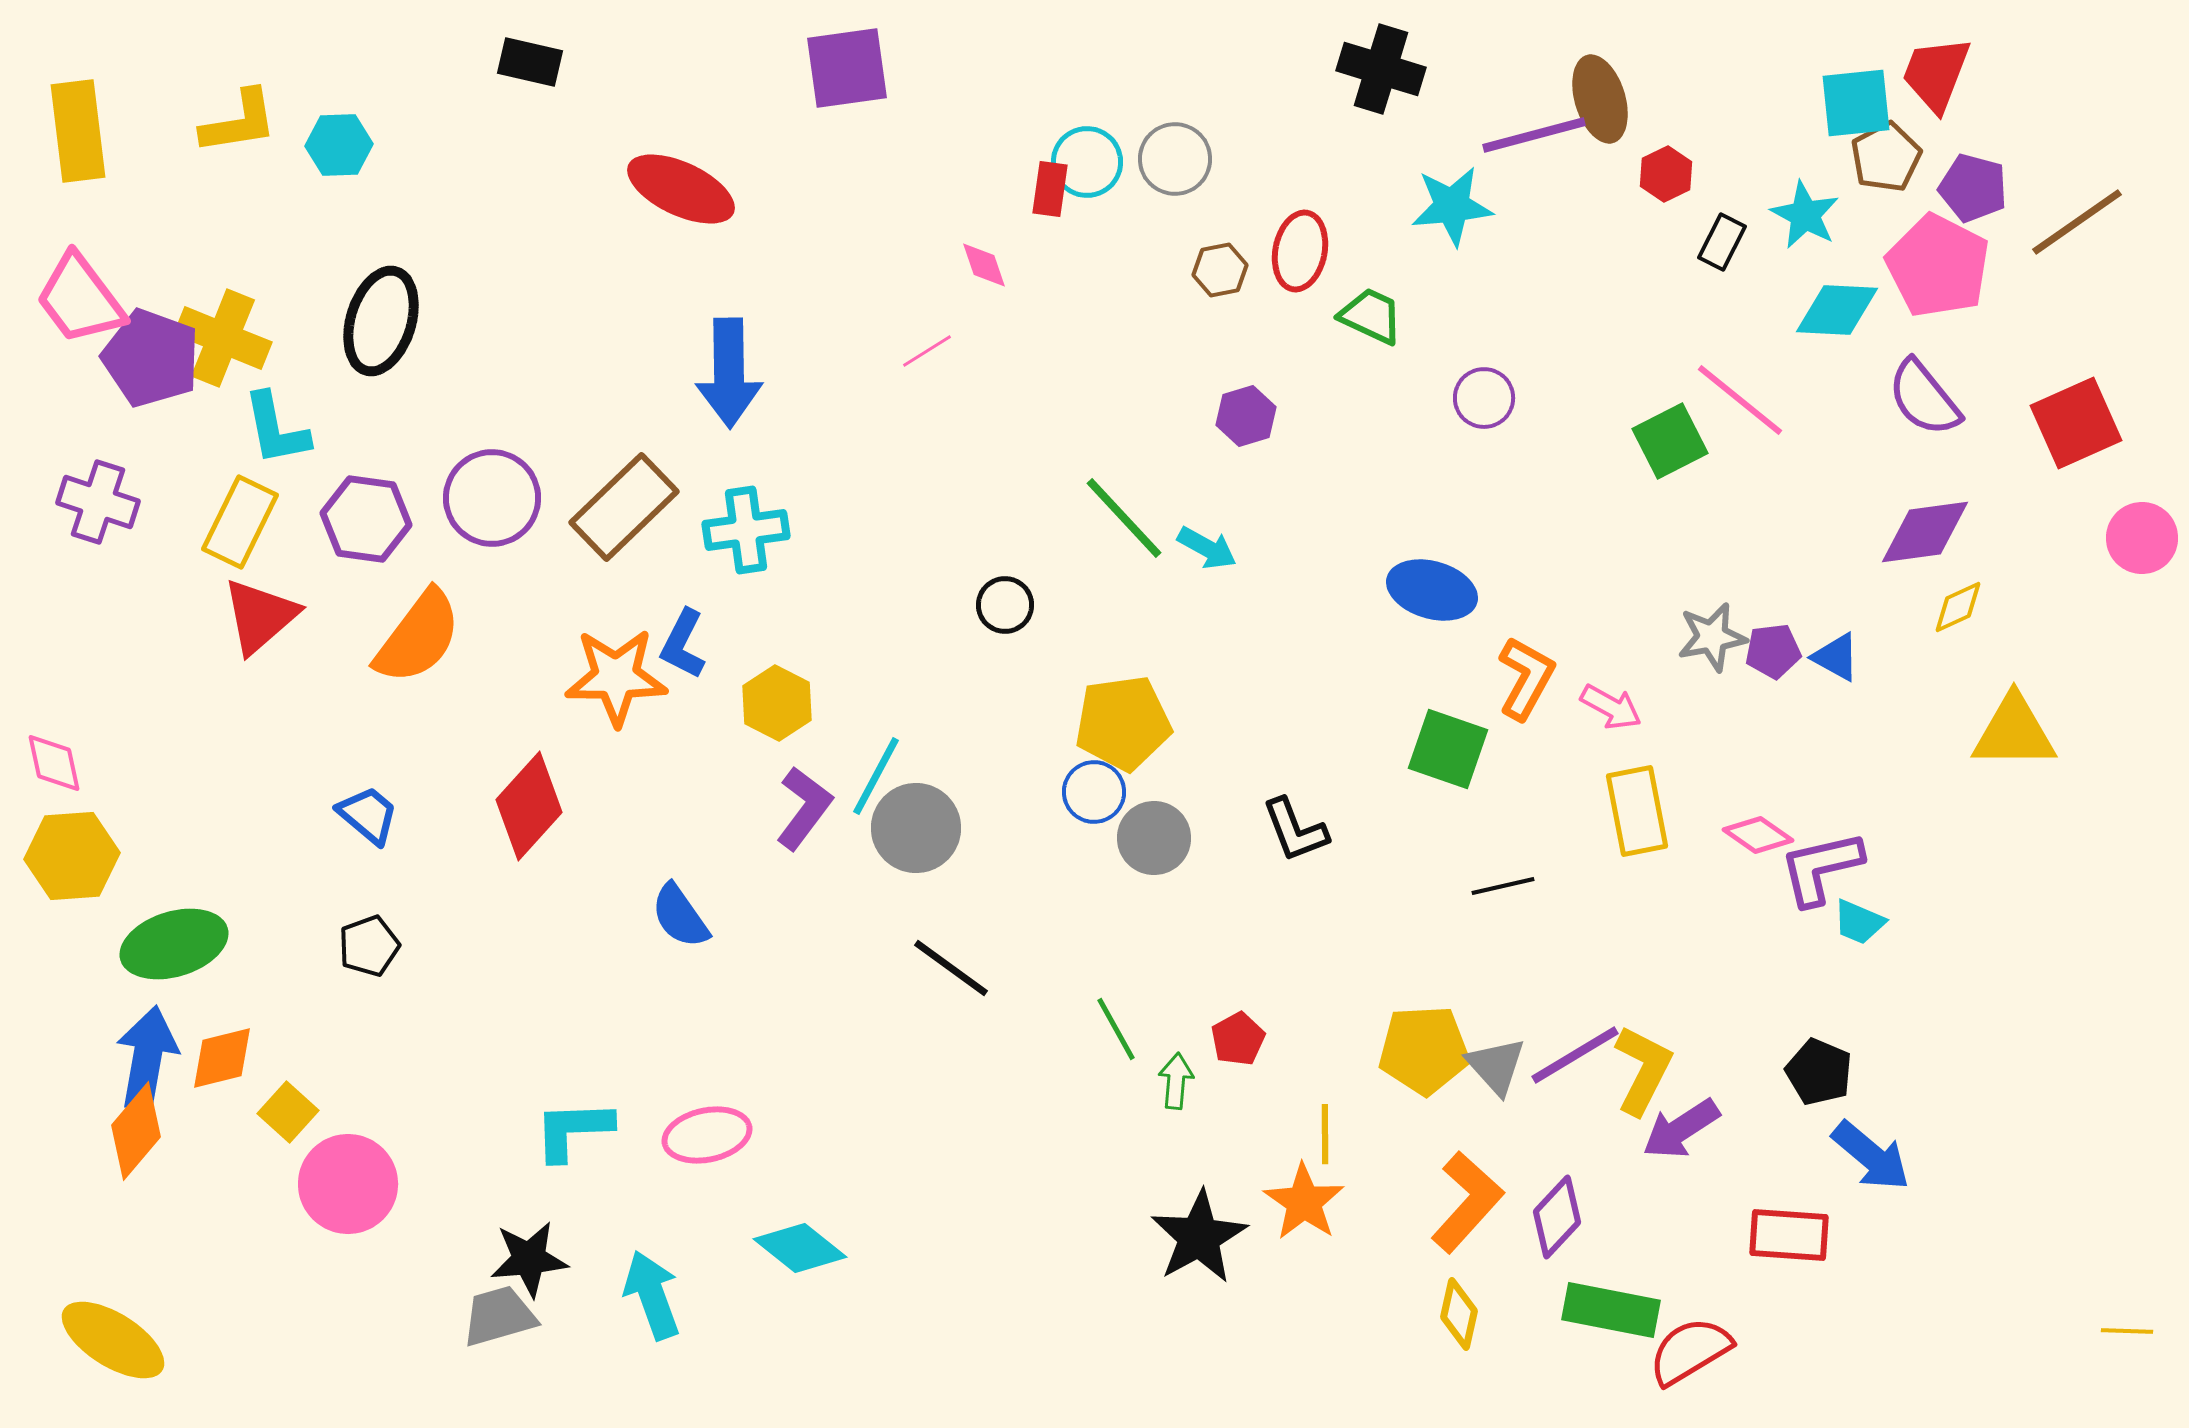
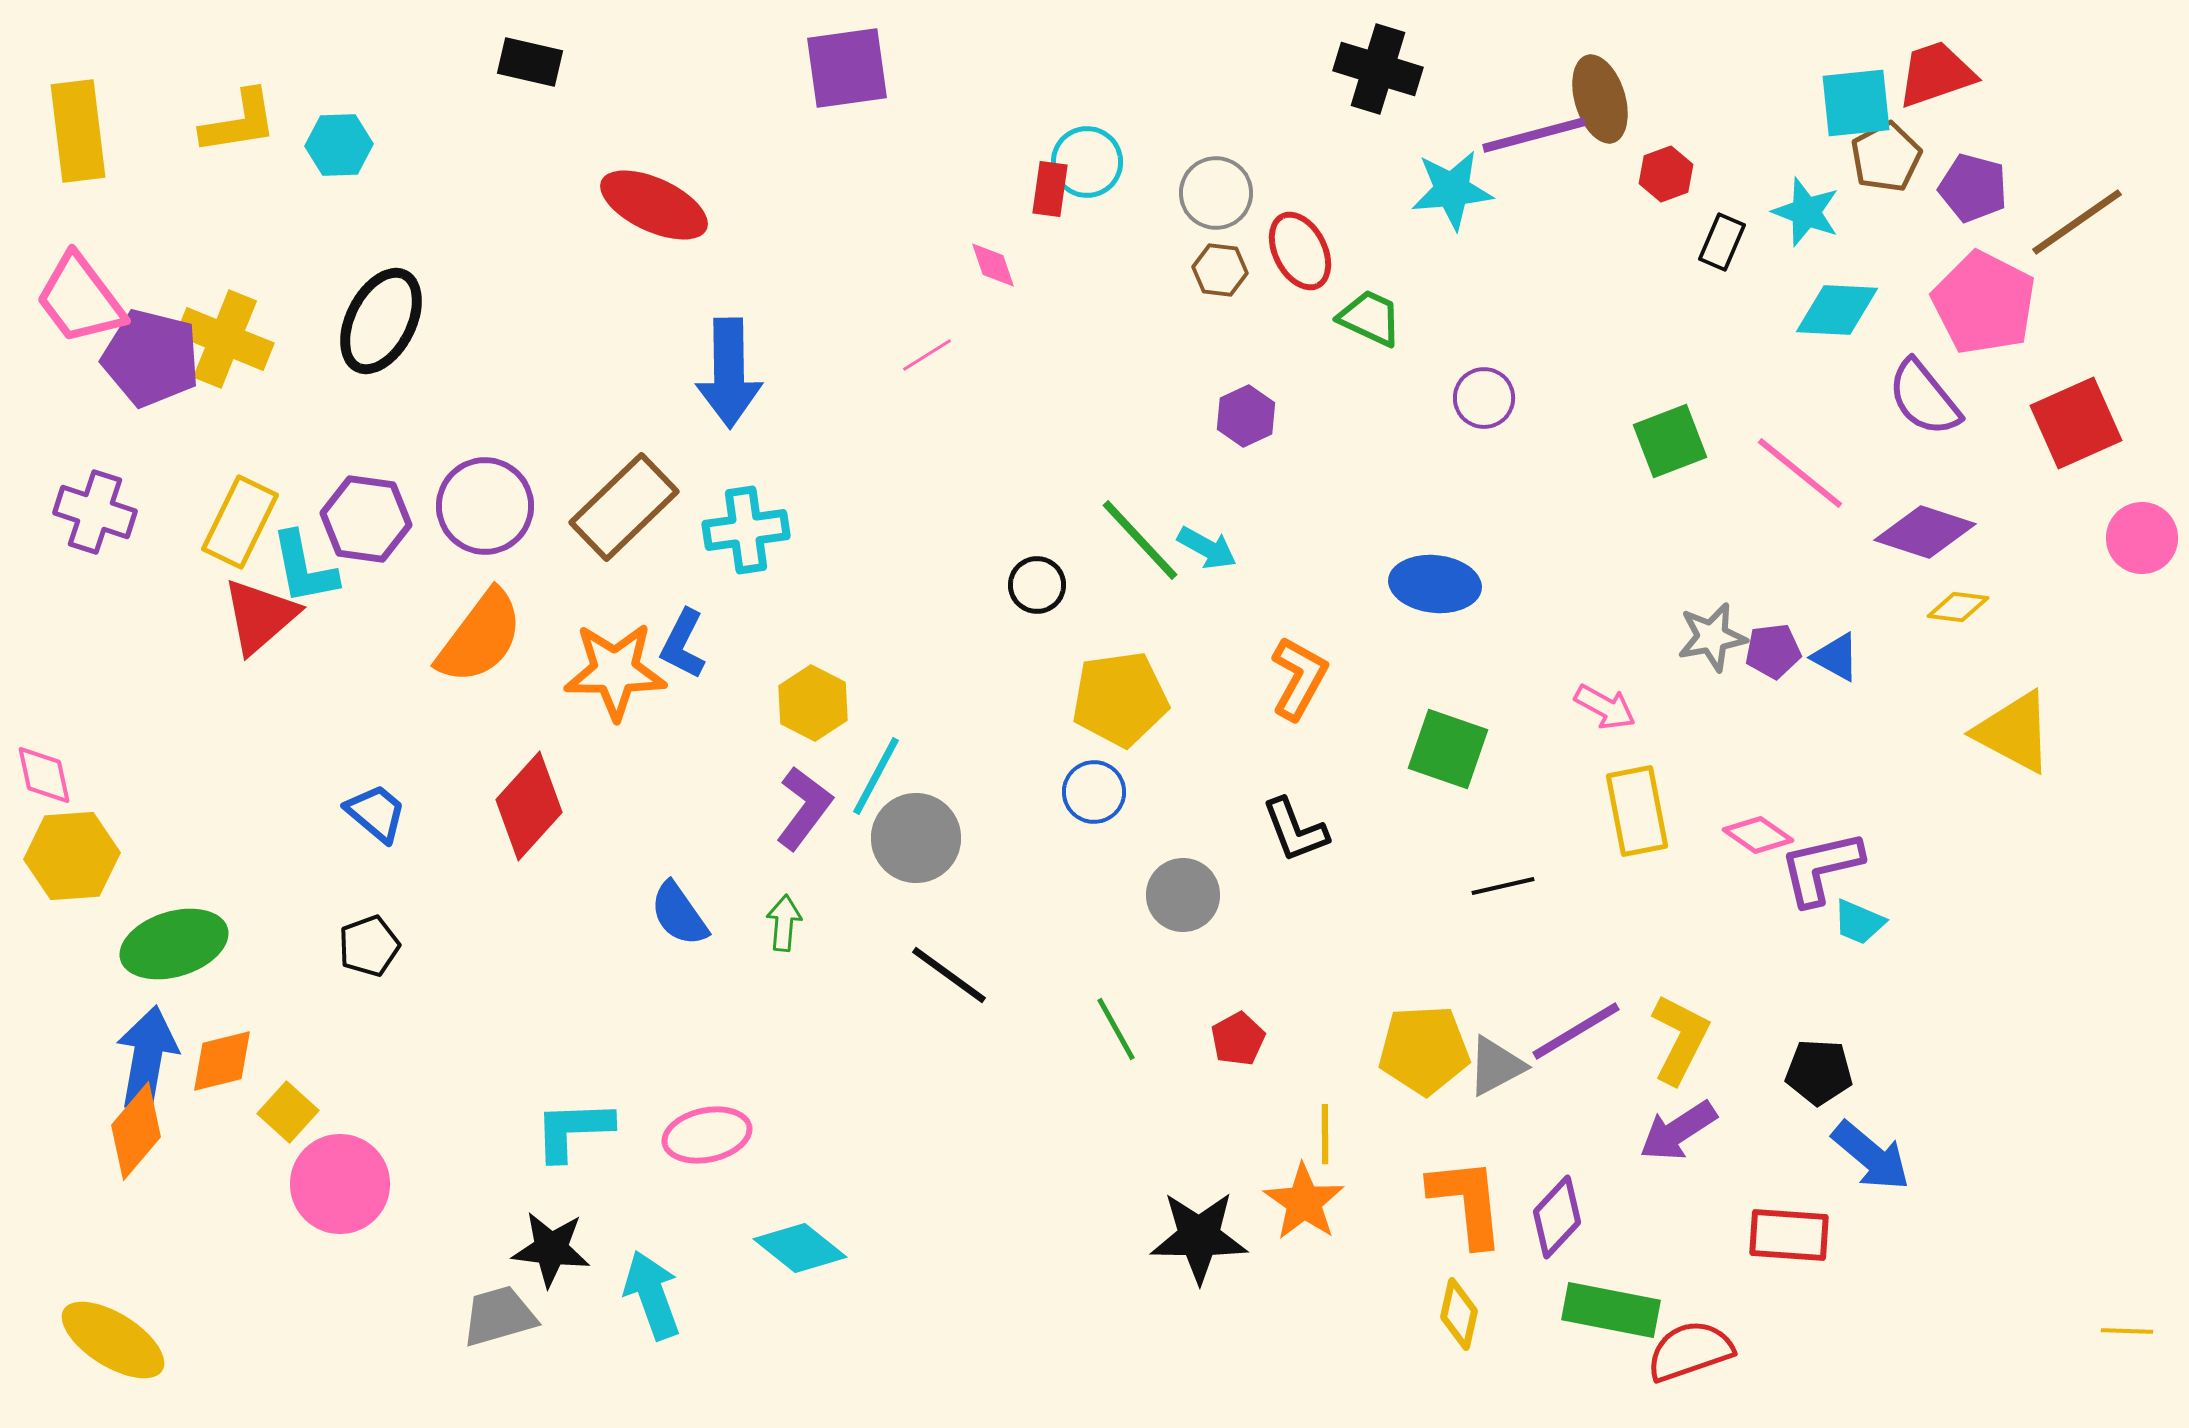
black cross at (1381, 69): moved 3 px left
red trapezoid at (1936, 74): rotated 50 degrees clockwise
gray circle at (1175, 159): moved 41 px right, 34 px down
red hexagon at (1666, 174): rotated 6 degrees clockwise
red ellipse at (681, 189): moved 27 px left, 16 px down
cyan star at (1452, 206): moved 16 px up
cyan star at (1805, 215): moved 1 px right, 3 px up; rotated 8 degrees counterclockwise
black rectangle at (1722, 242): rotated 4 degrees counterclockwise
red ellipse at (1300, 251): rotated 38 degrees counterclockwise
pink diamond at (984, 265): moved 9 px right
pink pentagon at (1938, 266): moved 46 px right, 37 px down
brown hexagon at (1220, 270): rotated 18 degrees clockwise
green trapezoid at (1371, 316): moved 1 px left, 2 px down
black ellipse at (381, 321): rotated 10 degrees clockwise
yellow cross at (223, 338): moved 2 px right, 1 px down
pink line at (927, 351): moved 4 px down
purple pentagon at (151, 358): rotated 6 degrees counterclockwise
pink line at (1740, 400): moved 60 px right, 73 px down
purple hexagon at (1246, 416): rotated 8 degrees counterclockwise
cyan L-shape at (276, 429): moved 28 px right, 139 px down
green square at (1670, 441): rotated 6 degrees clockwise
purple circle at (492, 498): moved 7 px left, 8 px down
purple cross at (98, 502): moved 3 px left, 10 px down
green line at (1124, 518): moved 16 px right, 22 px down
purple diamond at (1925, 532): rotated 26 degrees clockwise
blue ellipse at (1432, 590): moved 3 px right, 6 px up; rotated 10 degrees counterclockwise
black circle at (1005, 605): moved 32 px right, 20 px up
yellow diamond at (1958, 607): rotated 32 degrees clockwise
orange semicircle at (418, 637): moved 62 px right
orange star at (616, 677): moved 1 px left, 6 px up
orange L-shape at (1526, 678): moved 227 px left
yellow hexagon at (777, 703): moved 36 px right
pink arrow at (1611, 707): moved 6 px left
yellow pentagon at (1123, 723): moved 3 px left, 24 px up
yellow triangle at (2014, 732): rotated 28 degrees clockwise
pink diamond at (54, 763): moved 10 px left, 12 px down
blue trapezoid at (368, 815): moved 8 px right, 2 px up
gray circle at (916, 828): moved 10 px down
gray circle at (1154, 838): moved 29 px right, 57 px down
blue semicircle at (680, 916): moved 1 px left, 2 px up
black line at (951, 968): moved 2 px left, 7 px down
purple line at (1575, 1055): moved 1 px right, 24 px up
orange diamond at (222, 1058): moved 3 px down
gray triangle at (1496, 1066): rotated 44 degrees clockwise
yellow L-shape at (1643, 1070): moved 37 px right, 31 px up
black pentagon at (1819, 1072): rotated 20 degrees counterclockwise
green arrow at (1176, 1081): moved 392 px left, 158 px up
purple arrow at (1681, 1129): moved 3 px left, 2 px down
pink circle at (348, 1184): moved 8 px left
orange L-shape at (1467, 1202): rotated 48 degrees counterclockwise
black star at (1199, 1237): rotated 30 degrees clockwise
black star at (529, 1259): moved 22 px right, 10 px up; rotated 12 degrees clockwise
red semicircle at (1690, 1351): rotated 12 degrees clockwise
